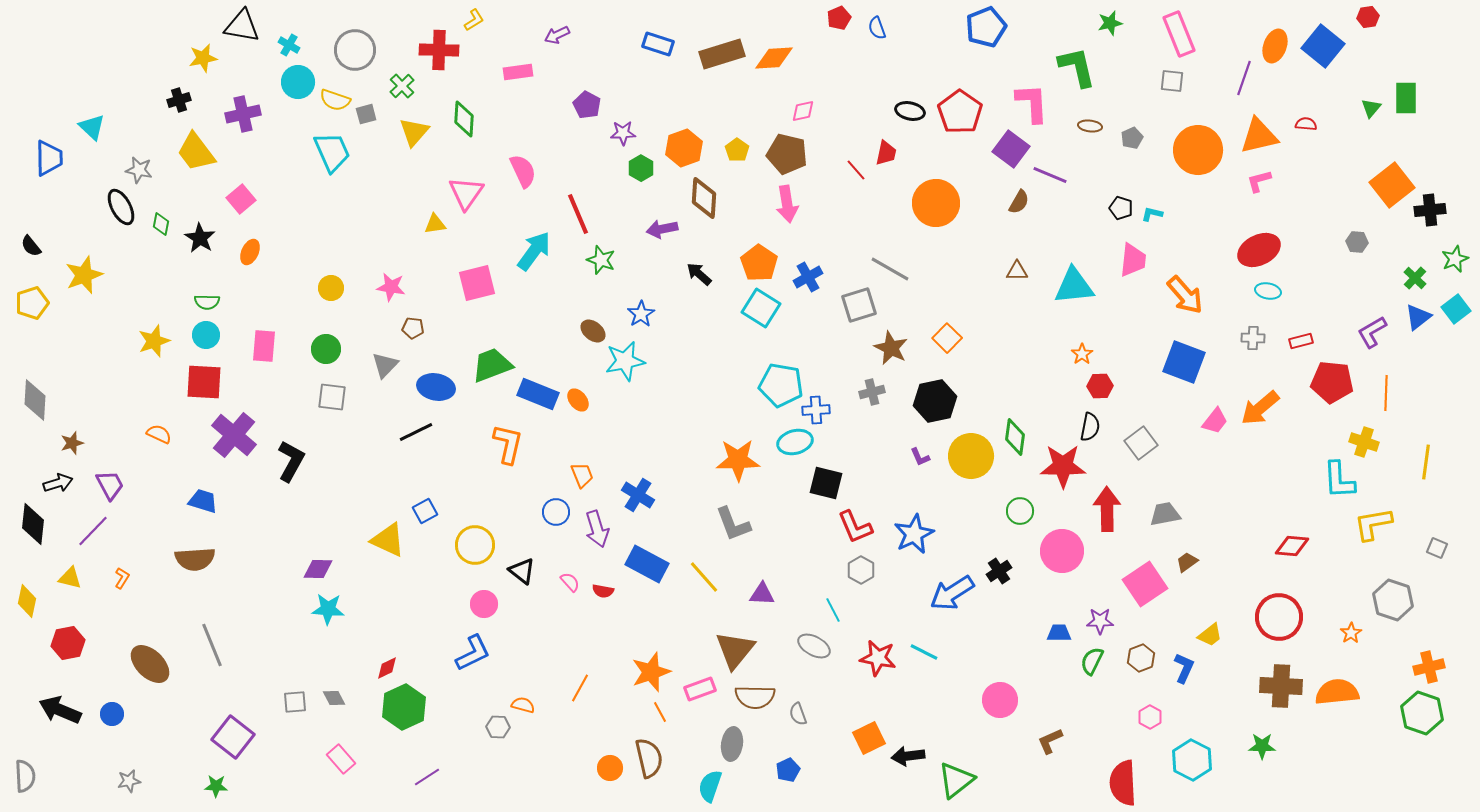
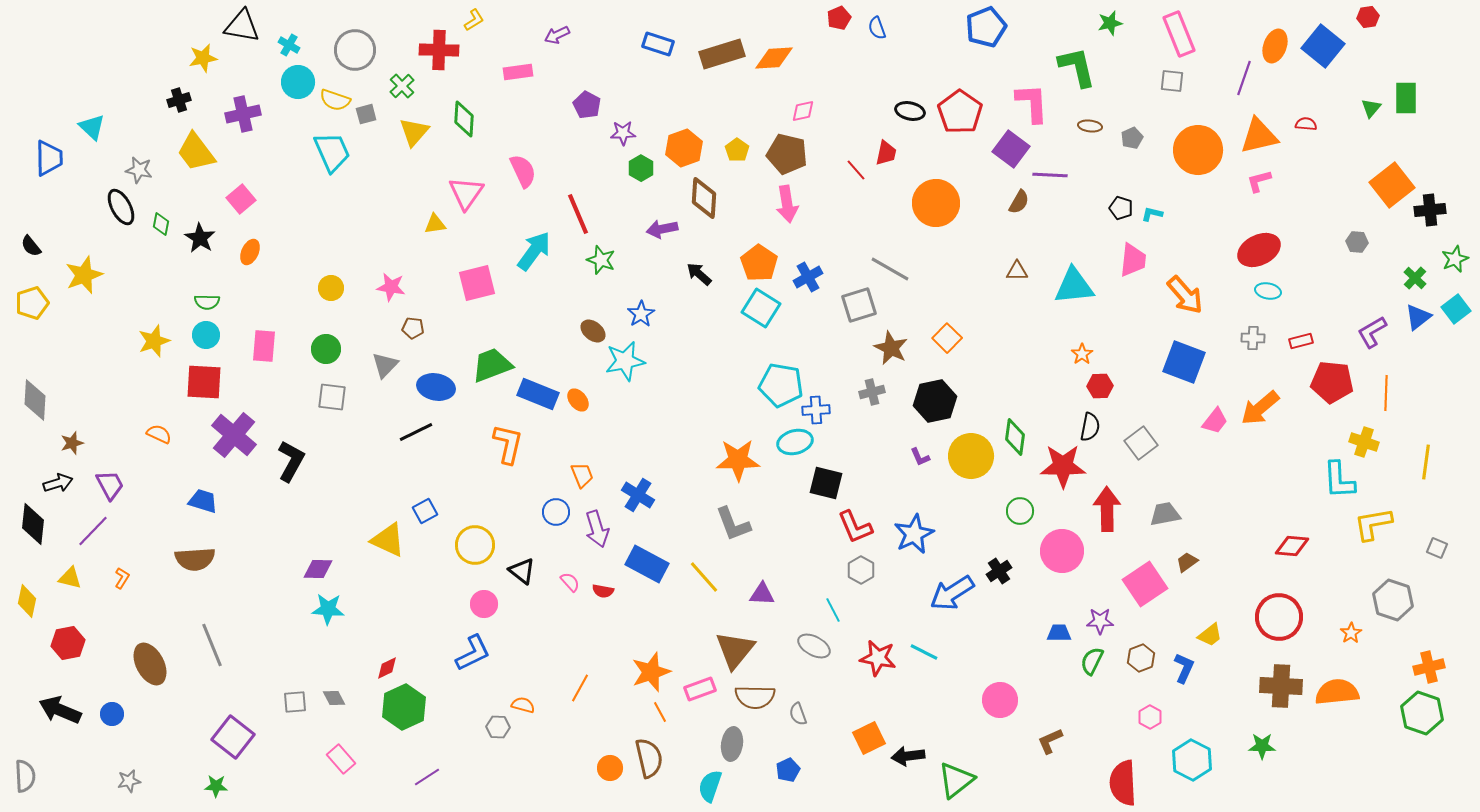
purple line at (1050, 175): rotated 20 degrees counterclockwise
brown ellipse at (150, 664): rotated 18 degrees clockwise
